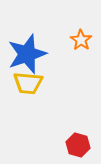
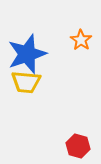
yellow trapezoid: moved 2 px left, 1 px up
red hexagon: moved 1 px down
